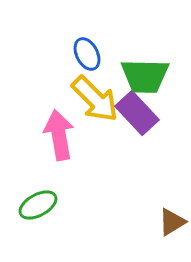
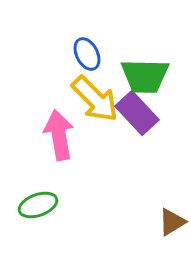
green ellipse: rotated 9 degrees clockwise
